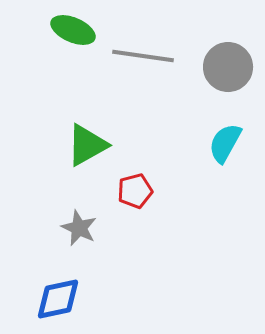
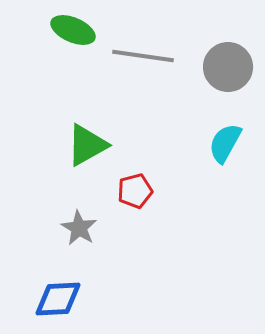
gray star: rotated 6 degrees clockwise
blue diamond: rotated 9 degrees clockwise
